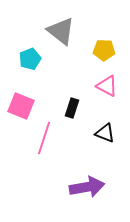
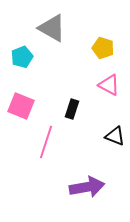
gray triangle: moved 9 px left, 3 px up; rotated 8 degrees counterclockwise
yellow pentagon: moved 1 px left, 2 px up; rotated 15 degrees clockwise
cyan pentagon: moved 8 px left, 2 px up
pink triangle: moved 2 px right, 1 px up
black rectangle: moved 1 px down
black triangle: moved 10 px right, 3 px down
pink line: moved 2 px right, 4 px down
